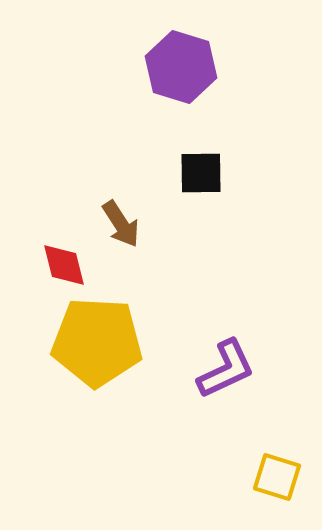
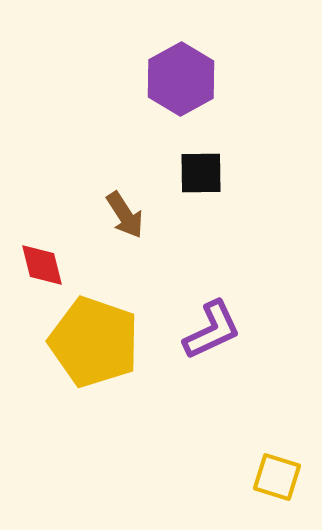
purple hexagon: moved 12 px down; rotated 14 degrees clockwise
brown arrow: moved 4 px right, 9 px up
red diamond: moved 22 px left
yellow pentagon: moved 3 px left; rotated 16 degrees clockwise
purple L-shape: moved 14 px left, 39 px up
